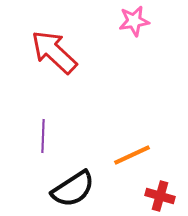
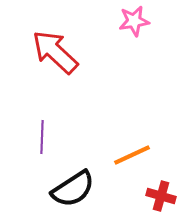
red arrow: moved 1 px right
purple line: moved 1 px left, 1 px down
red cross: moved 1 px right
